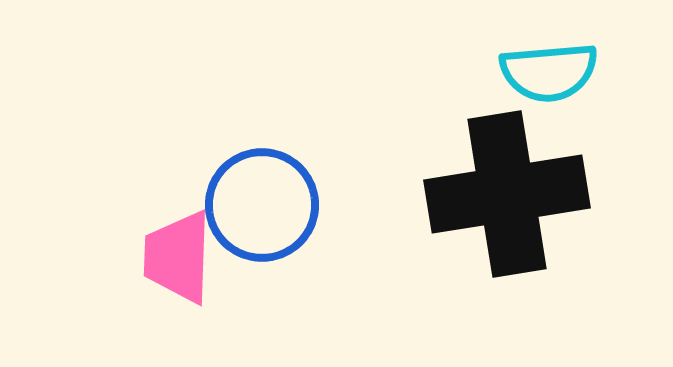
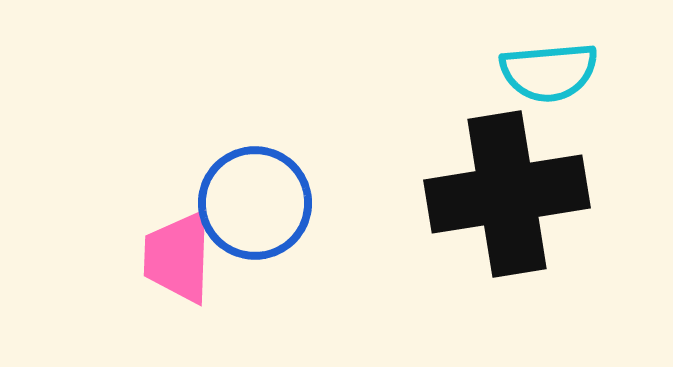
blue circle: moved 7 px left, 2 px up
